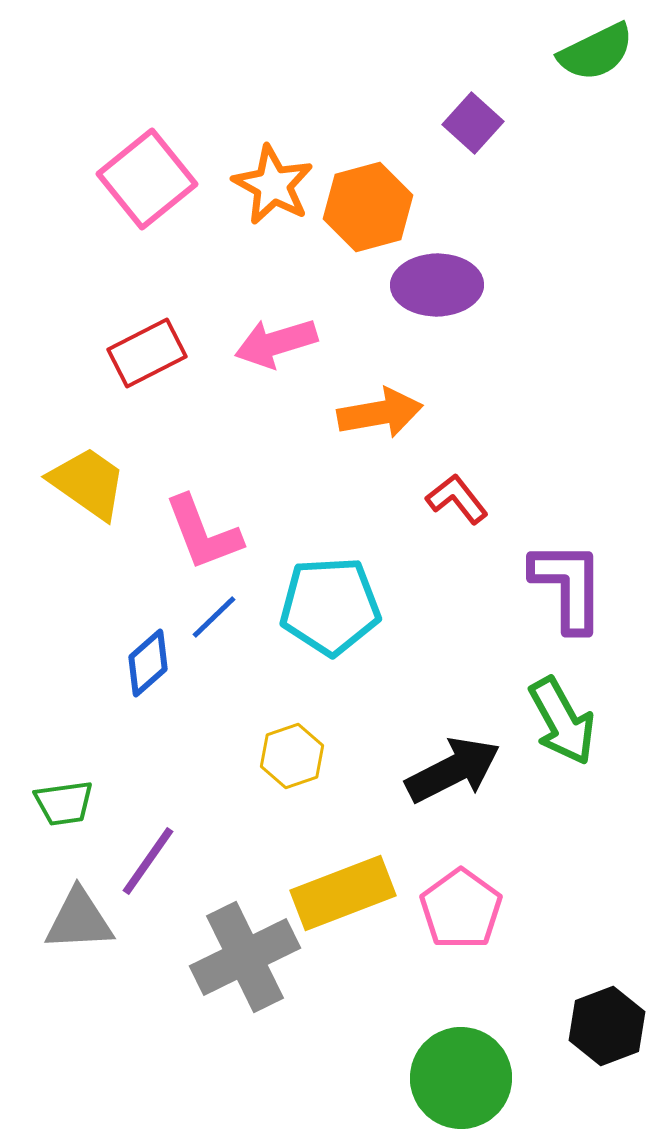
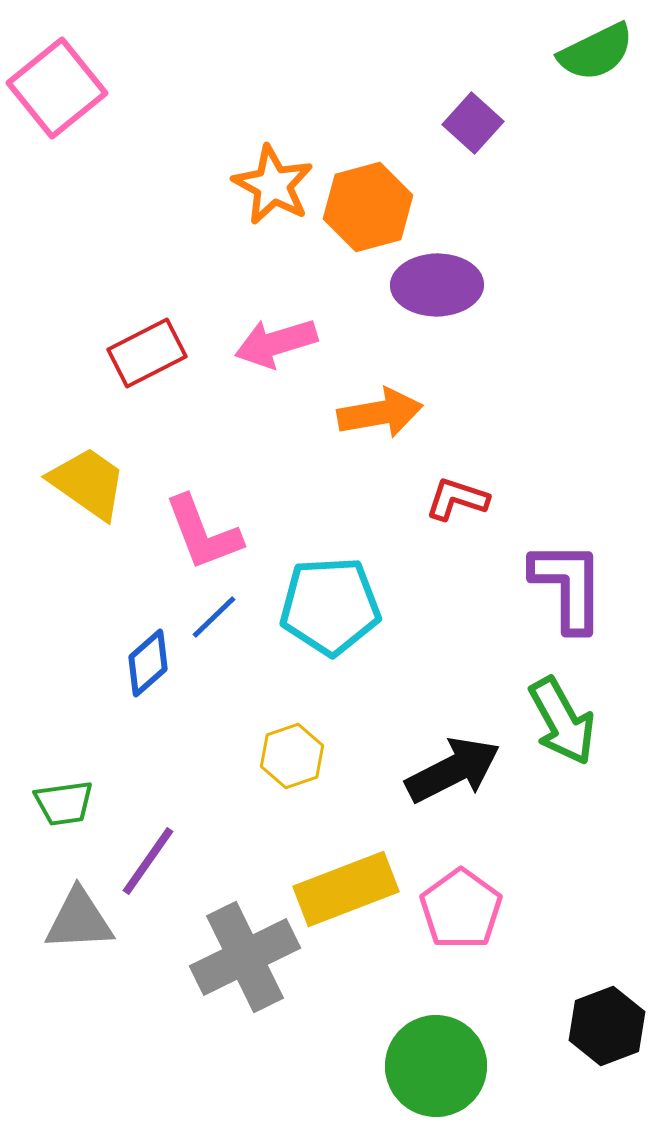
pink square: moved 90 px left, 91 px up
red L-shape: rotated 34 degrees counterclockwise
yellow rectangle: moved 3 px right, 4 px up
green circle: moved 25 px left, 12 px up
